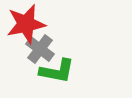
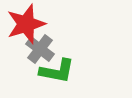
red star: rotated 6 degrees counterclockwise
